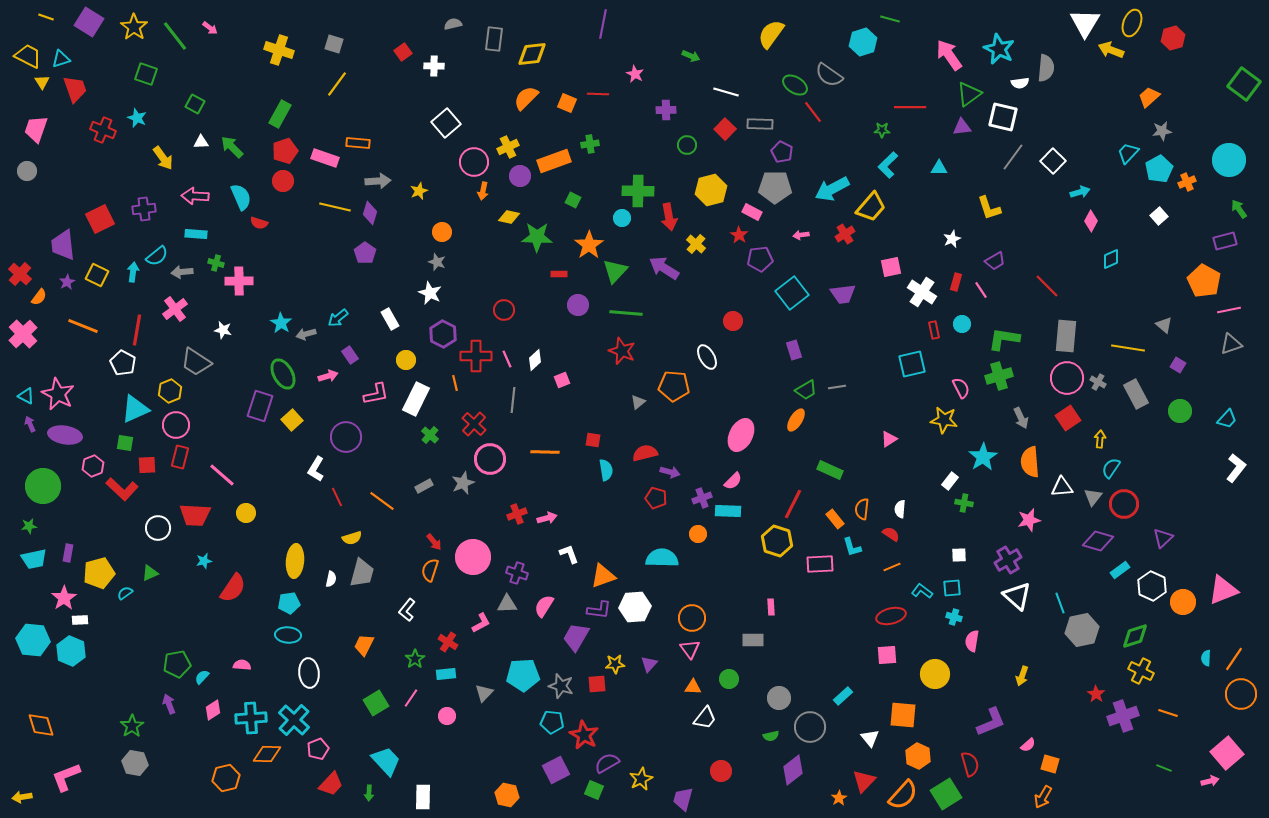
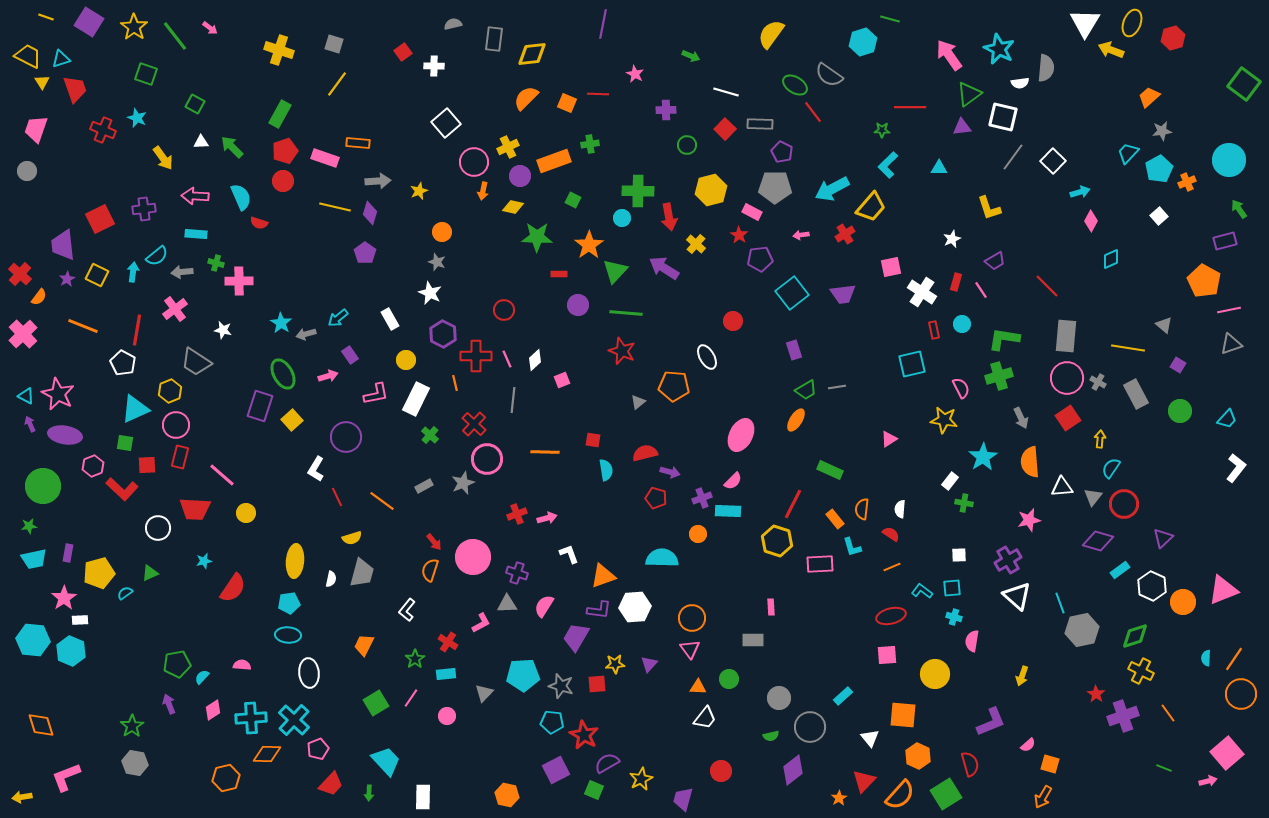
yellow diamond at (509, 217): moved 4 px right, 10 px up
purple star at (67, 282): moved 3 px up
pink circle at (490, 459): moved 3 px left
red trapezoid at (195, 515): moved 6 px up
orange triangle at (693, 687): moved 5 px right
orange line at (1168, 713): rotated 36 degrees clockwise
pink arrow at (1210, 781): moved 2 px left
orange semicircle at (903, 795): moved 3 px left
